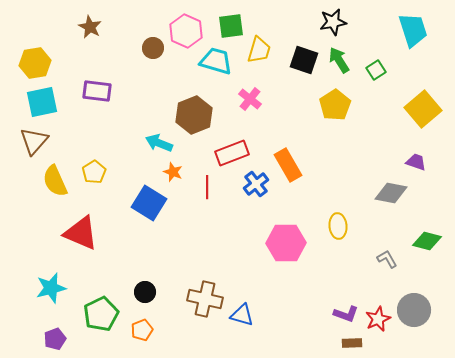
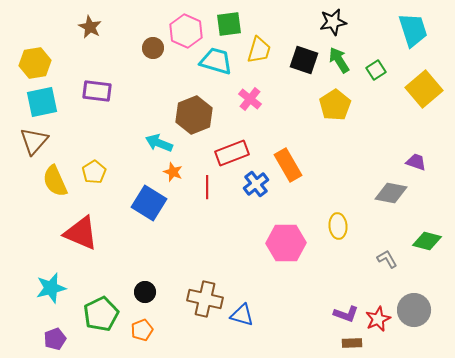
green square at (231, 26): moved 2 px left, 2 px up
yellow square at (423, 109): moved 1 px right, 20 px up
